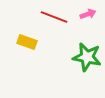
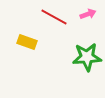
red line: rotated 8 degrees clockwise
green star: rotated 16 degrees counterclockwise
